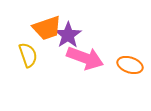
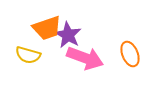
purple star: rotated 8 degrees counterclockwise
yellow semicircle: rotated 125 degrees clockwise
orange ellipse: moved 11 px up; rotated 50 degrees clockwise
